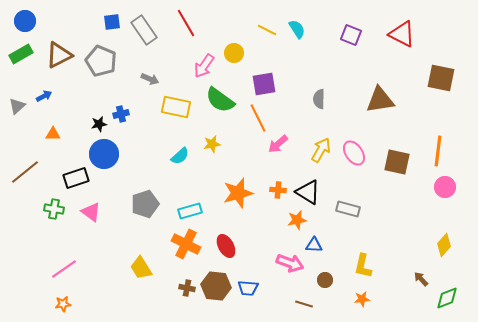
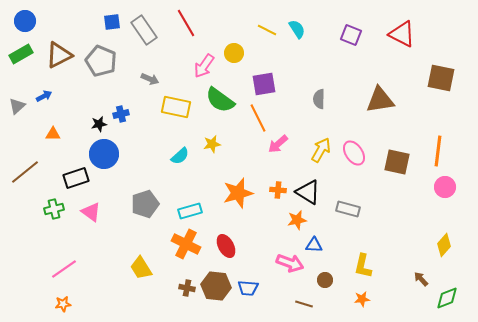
green cross at (54, 209): rotated 24 degrees counterclockwise
